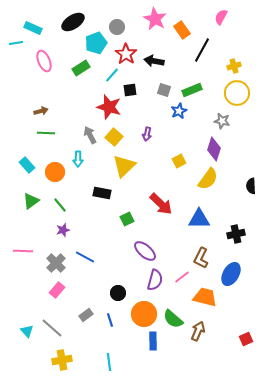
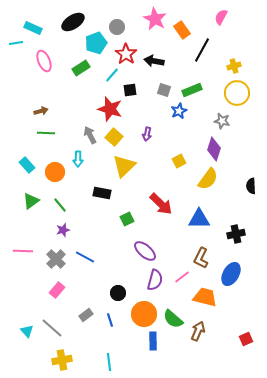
red star at (109, 107): moved 1 px right, 2 px down
gray cross at (56, 263): moved 4 px up
